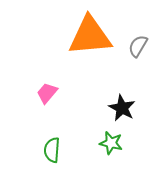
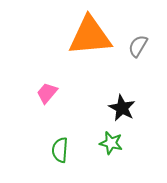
green semicircle: moved 8 px right
